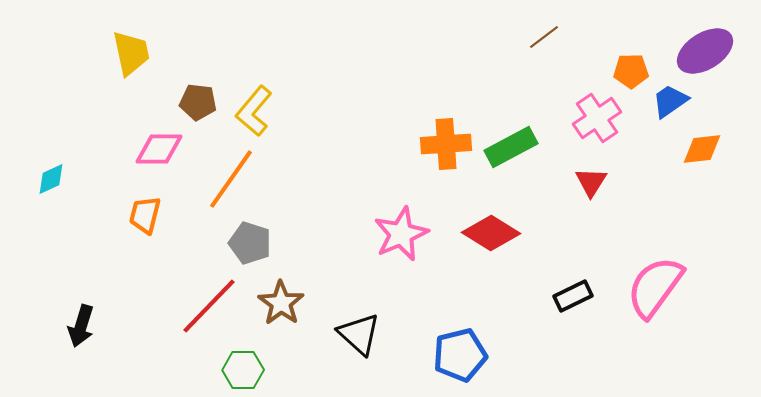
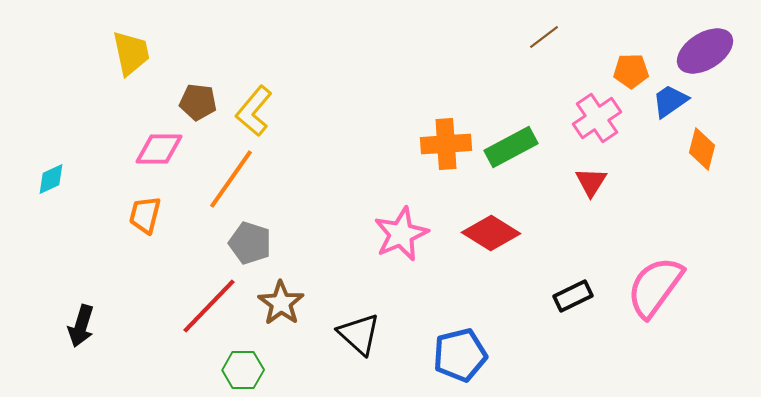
orange diamond: rotated 69 degrees counterclockwise
